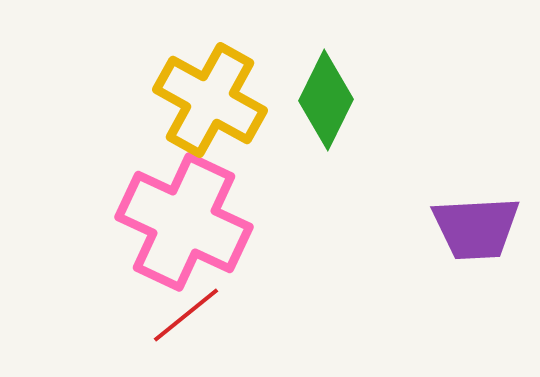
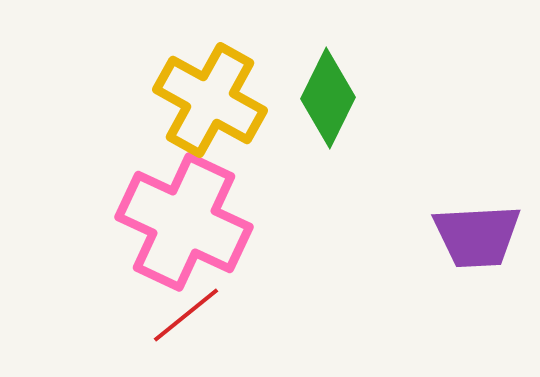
green diamond: moved 2 px right, 2 px up
purple trapezoid: moved 1 px right, 8 px down
